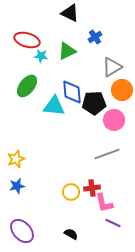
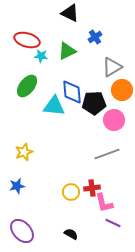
yellow star: moved 8 px right, 7 px up
